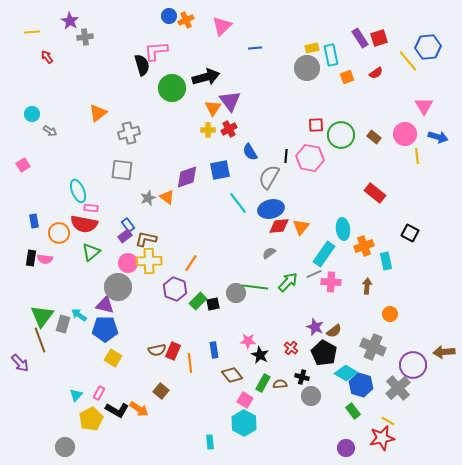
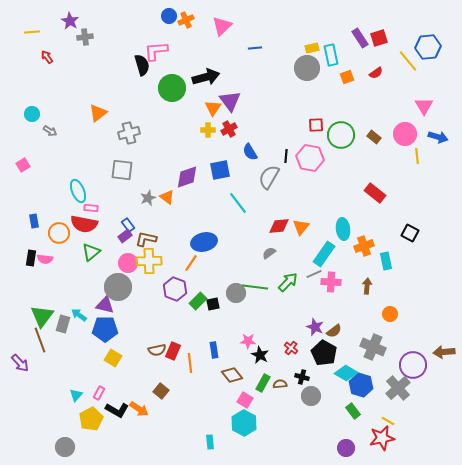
blue ellipse at (271, 209): moved 67 px left, 33 px down
